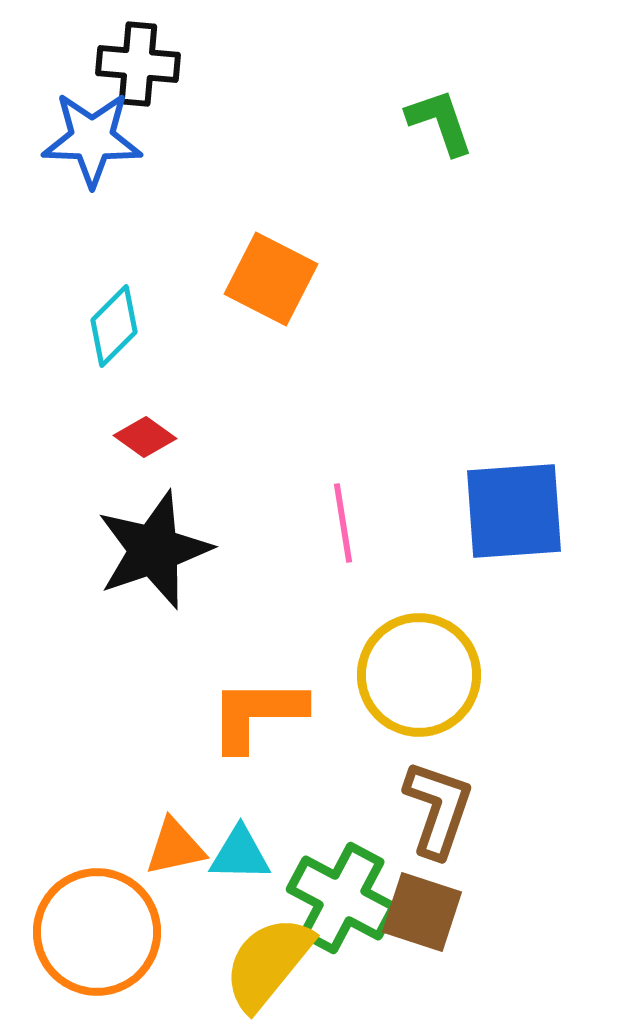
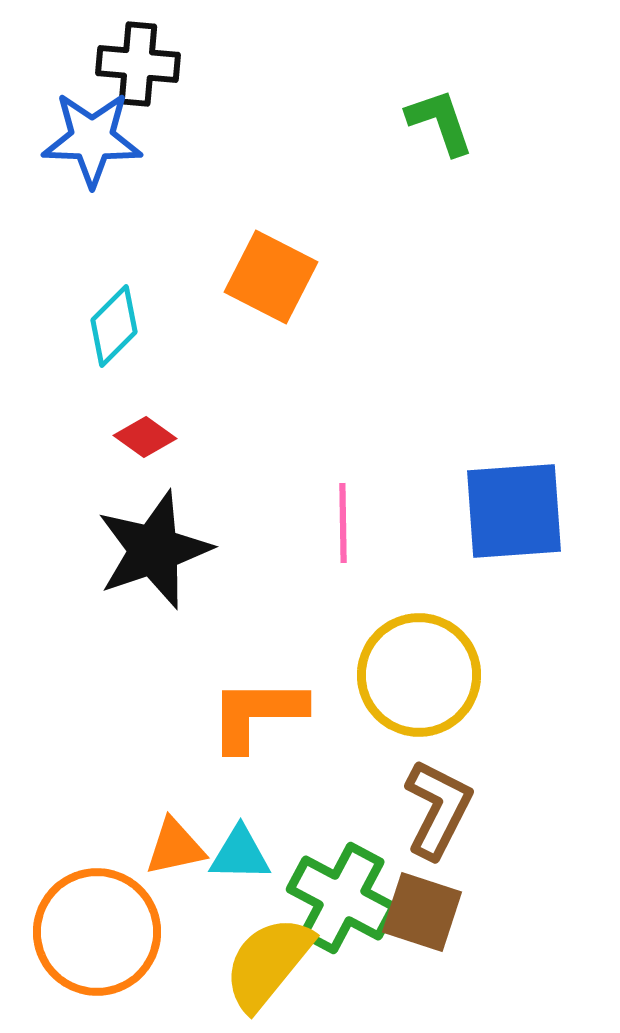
orange square: moved 2 px up
pink line: rotated 8 degrees clockwise
brown L-shape: rotated 8 degrees clockwise
